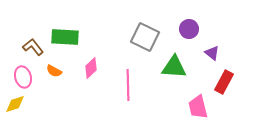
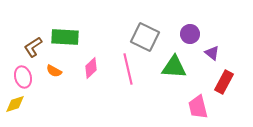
purple circle: moved 1 px right, 5 px down
brown L-shape: rotated 85 degrees counterclockwise
pink line: moved 16 px up; rotated 12 degrees counterclockwise
